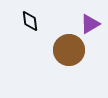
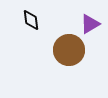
black diamond: moved 1 px right, 1 px up
